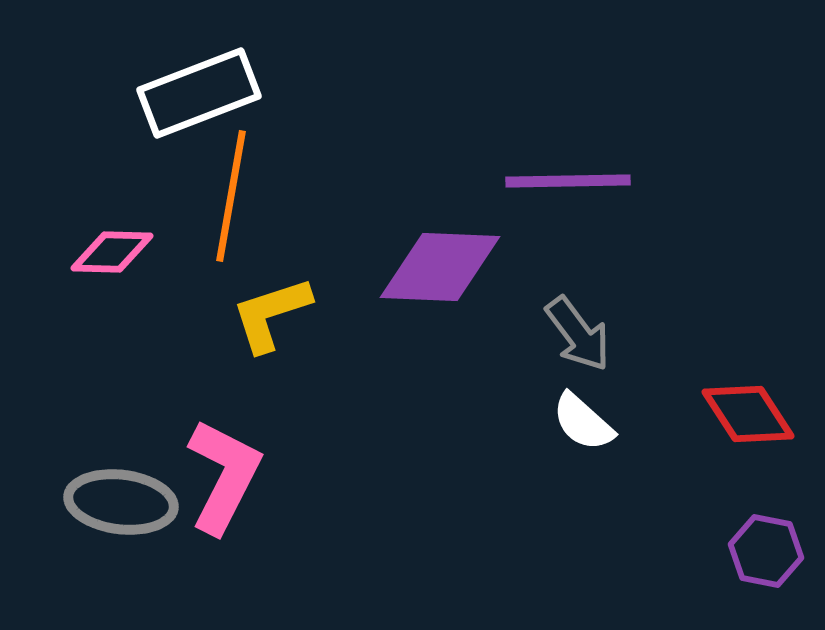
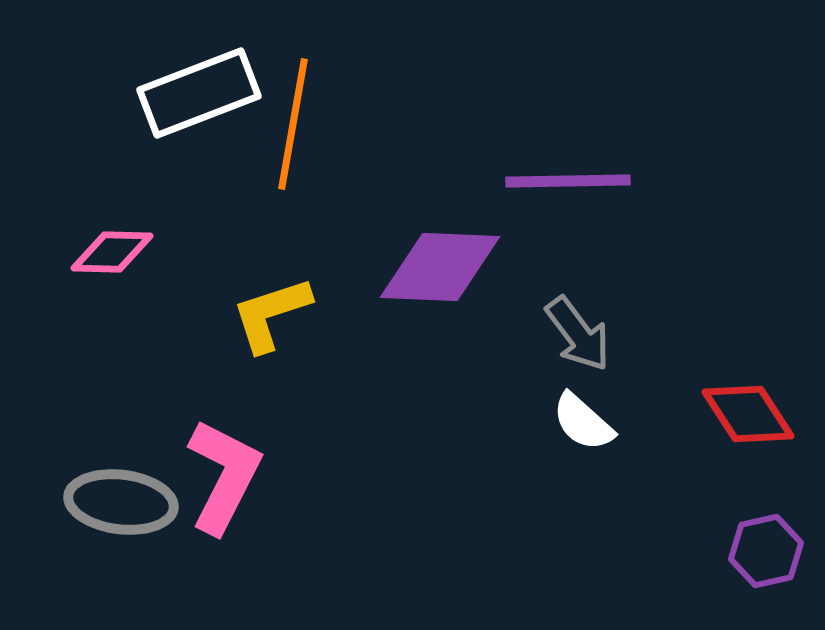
orange line: moved 62 px right, 72 px up
purple hexagon: rotated 24 degrees counterclockwise
